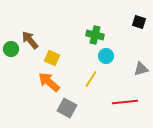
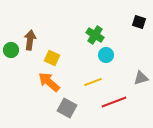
green cross: rotated 18 degrees clockwise
brown arrow: rotated 48 degrees clockwise
green circle: moved 1 px down
cyan circle: moved 1 px up
gray triangle: moved 9 px down
yellow line: moved 2 px right, 3 px down; rotated 36 degrees clockwise
red line: moved 11 px left; rotated 15 degrees counterclockwise
